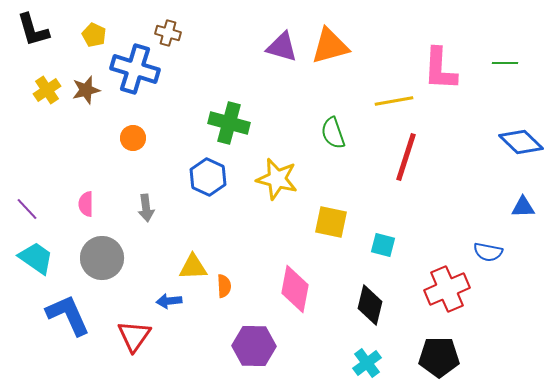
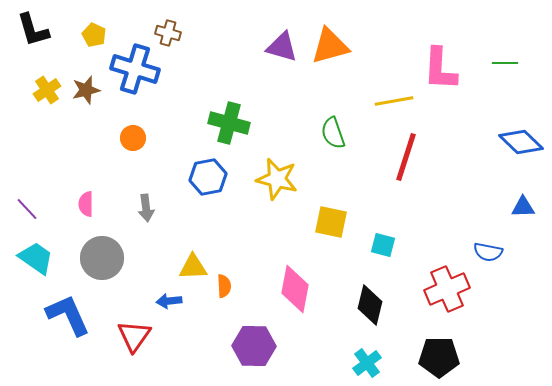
blue hexagon: rotated 24 degrees clockwise
